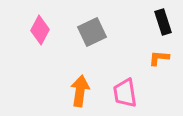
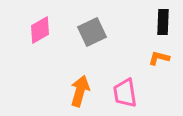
black rectangle: rotated 20 degrees clockwise
pink diamond: rotated 32 degrees clockwise
orange L-shape: rotated 10 degrees clockwise
orange arrow: rotated 8 degrees clockwise
